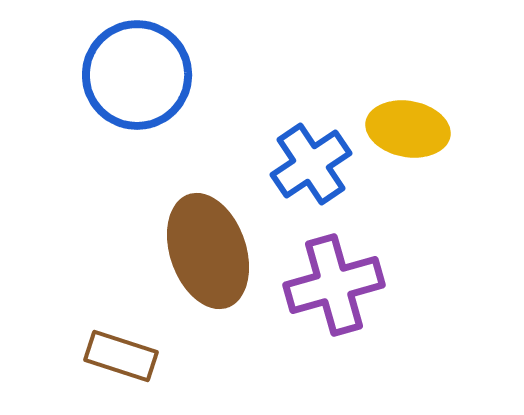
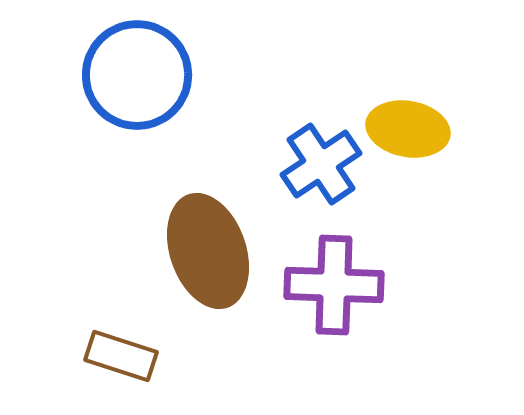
blue cross: moved 10 px right
purple cross: rotated 18 degrees clockwise
